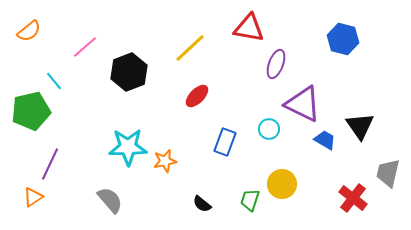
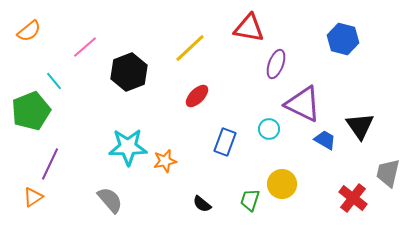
green pentagon: rotated 9 degrees counterclockwise
